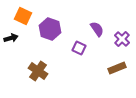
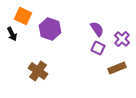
black arrow: moved 1 px right, 4 px up; rotated 80 degrees clockwise
purple square: moved 19 px right
